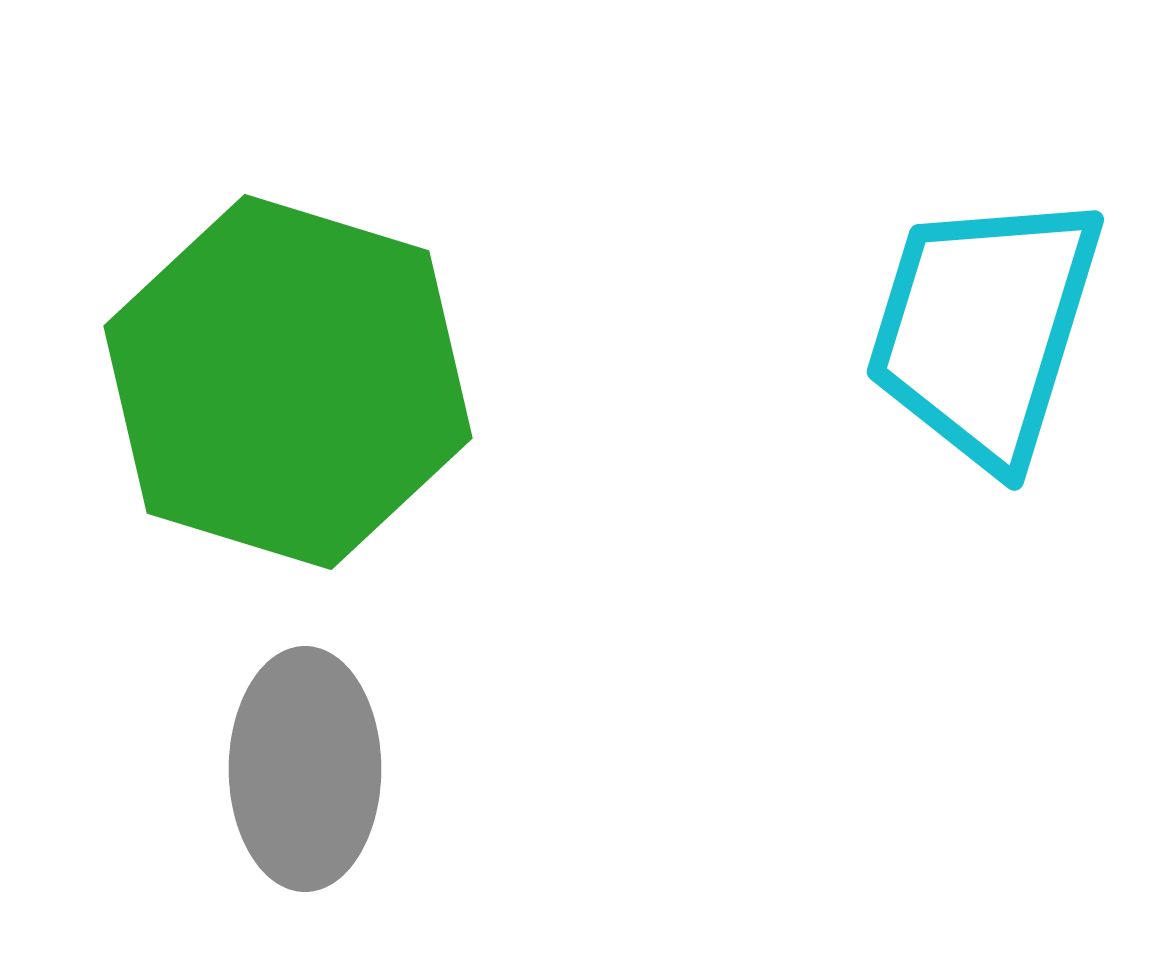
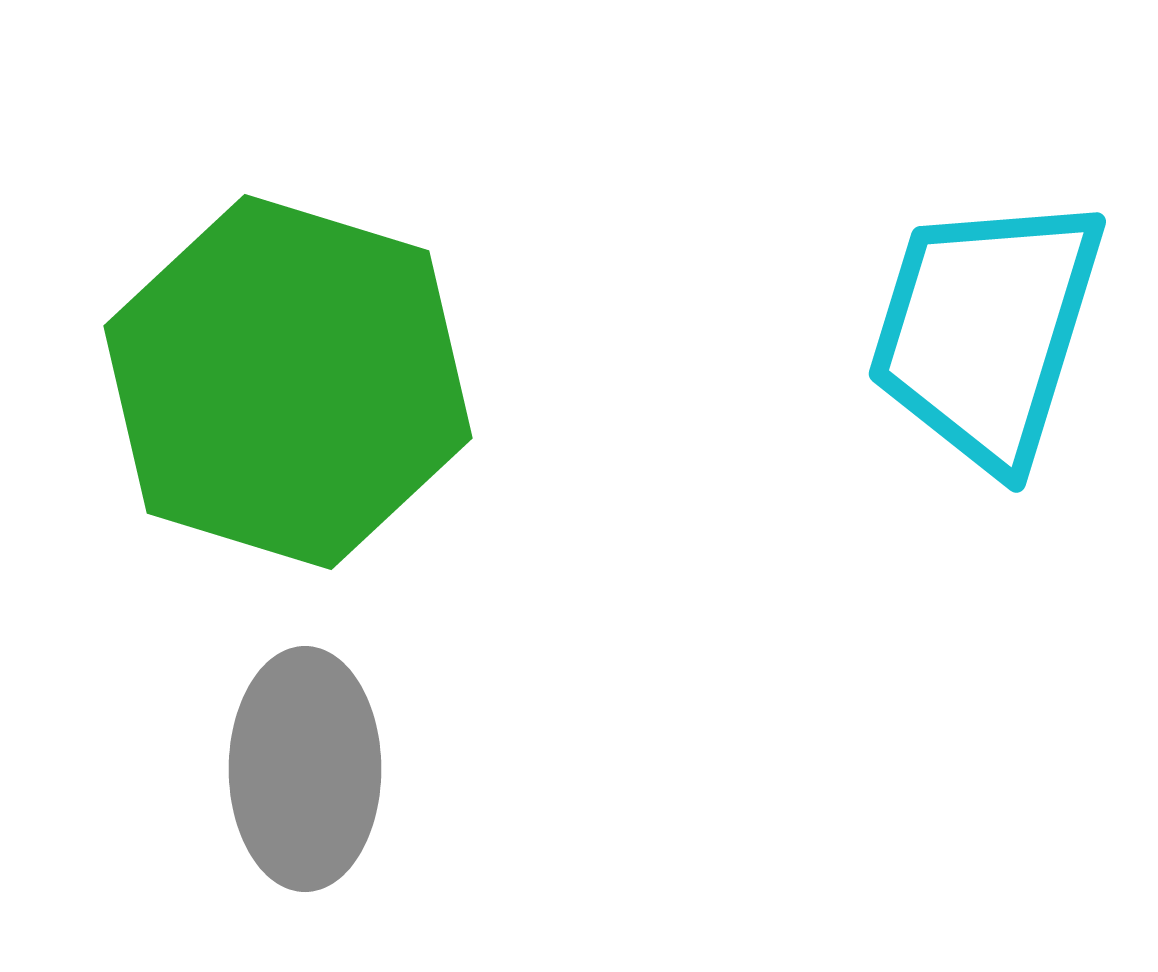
cyan trapezoid: moved 2 px right, 2 px down
